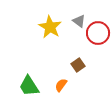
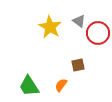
brown square: rotated 24 degrees clockwise
